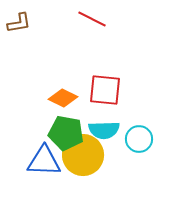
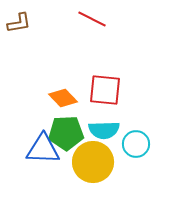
orange diamond: rotated 20 degrees clockwise
green pentagon: rotated 12 degrees counterclockwise
cyan circle: moved 3 px left, 5 px down
yellow circle: moved 10 px right, 7 px down
blue triangle: moved 1 px left, 12 px up
